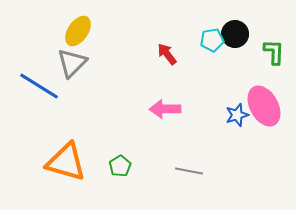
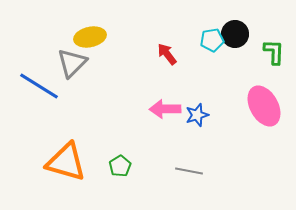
yellow ellipse: moved 12 px right, 6 px down; rotated 44 degrees clockwise
blue star: moved 40 px left
